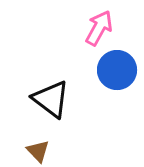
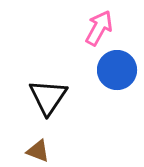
black triangle: moved 3 px left, 2 px up; rotated 27 degrees clockwise
brown triangle: rotated 25 degrees counterclockwise
